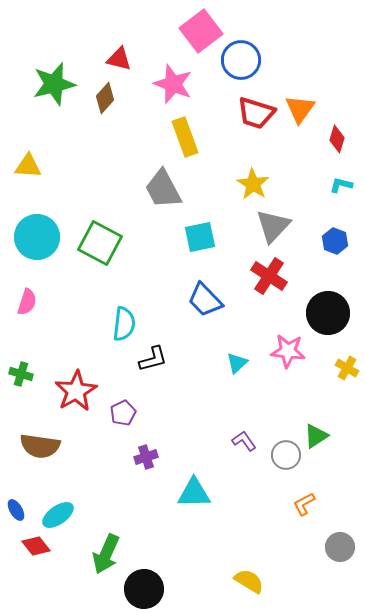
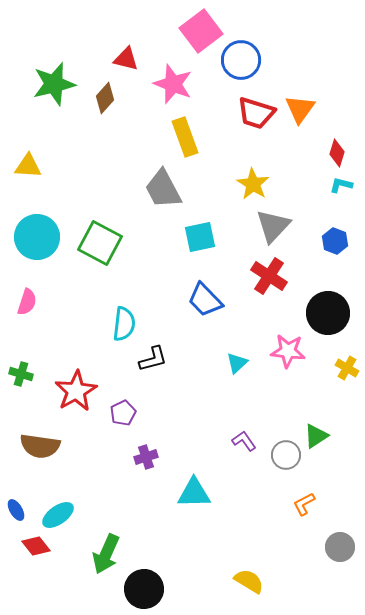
red triangle at (119, 59): moved 7 px right
red diamond at (337, 139): moved 14 px down
